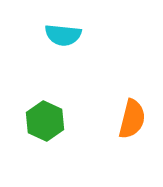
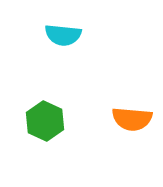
orange semicircle: rotated 81 degrees clockwise
